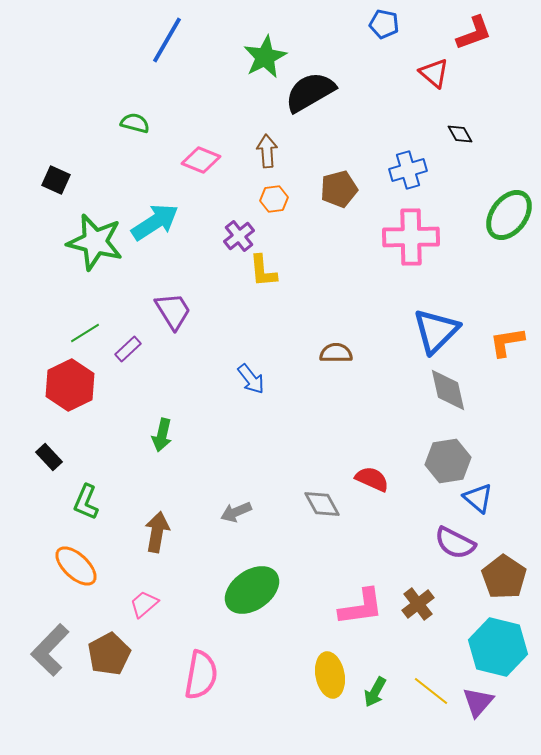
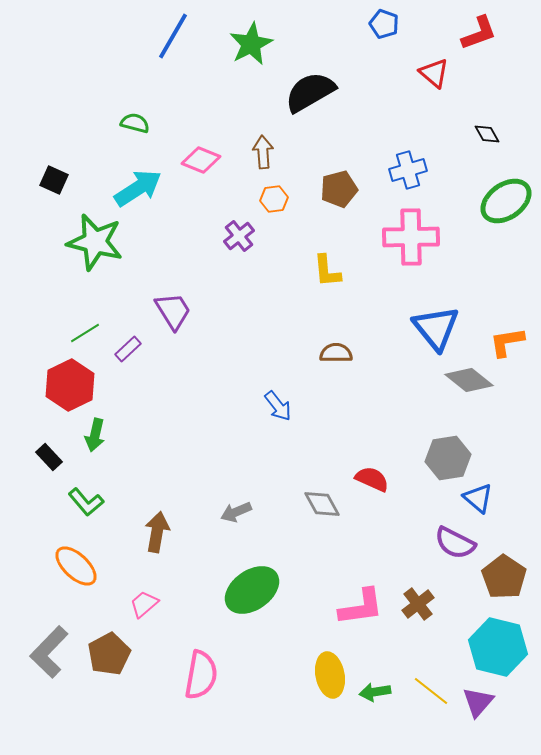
blue pentagon at (384, 24): rotated 8 degrees clockwise
red L-shape at (474, 33): moved 5 px right
blue line at (167, 40): moved 6 px right, 4 px up
green star at (265, 57): moved 14 px left, 13 px up
black diamond at (460, 134): moved 27 px right
brown arrow at (267, 151): moved 4 px left, 1 px down
black square at (56, 180): moved 2 px left
green ellipse at (509, 215): moved 3 px left, 14 px up; rotated 18 degrees clockwise
cyan arrow at (155, 222): moved 17 px left, 34 px up
yellow L-shape at (263, 271): moved 64 px right
blue triangle at (436, 331): moved 3 px up; rotated 24 degrees counterclockwise
blue arrow at (251, 379): moved 27 px right, 27 px down
gray diamond at (448, 390): moved 21 px right, 10 px up; rotated 39 degrees counterclockwise
green arrow at (162, 435): moved 67 px left
gray hexagon at (448, 461): moved 3 px up
green L-shape at (86, 502): rotated 63 degrees counterclockwise
gray L-shape at (50, 650): moved 1 px left, 2 px down
green arrow at (375, 692): rotated 52 degrees clockwise
